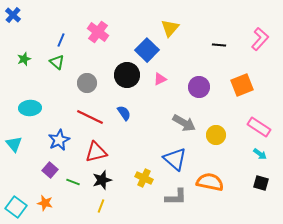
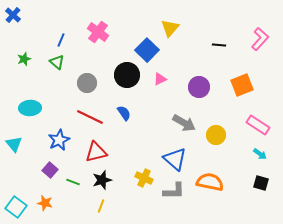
pink rectangle: moved 1 px left, 2 px up
gray L-shape: moved 2 px left, 6 px up
